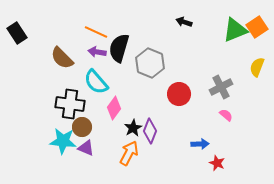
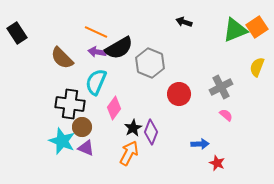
black semicircle: rotated 136 degrees counterclockwise
cyan semicircle: rotated 64 degrees clockwise
purple diamond: moved 1 px right, 1 px down
cyan star: moved 1 px left; rotated 16 degrees clockwise
